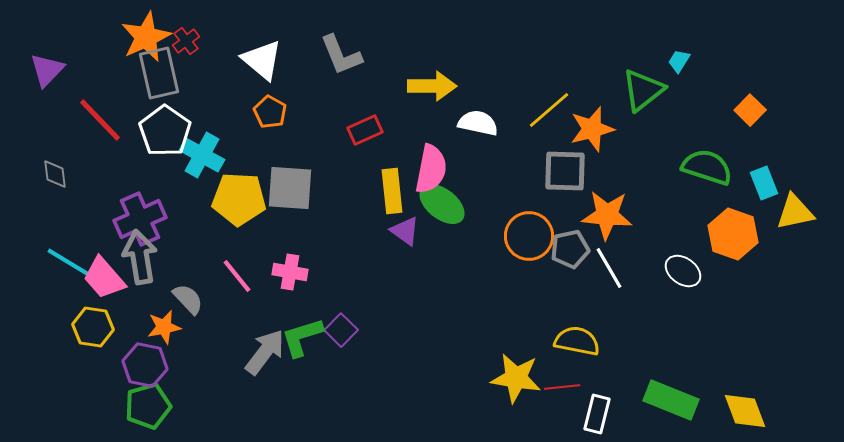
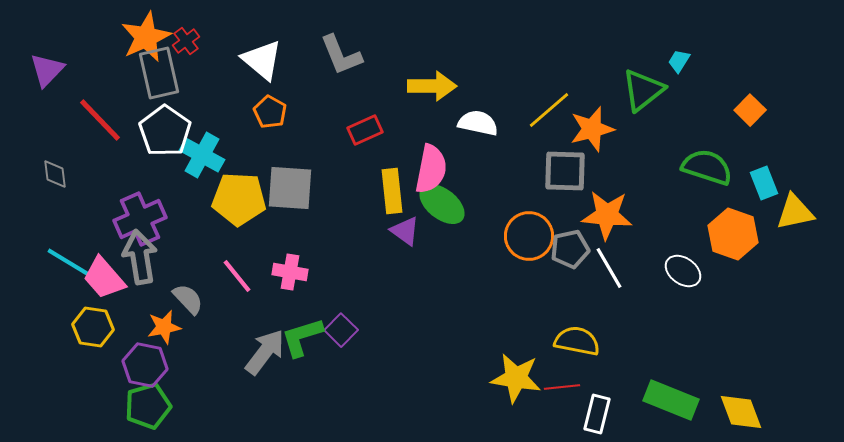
yellow diamond at (745, 411): moved 4 px left, 1 px down
